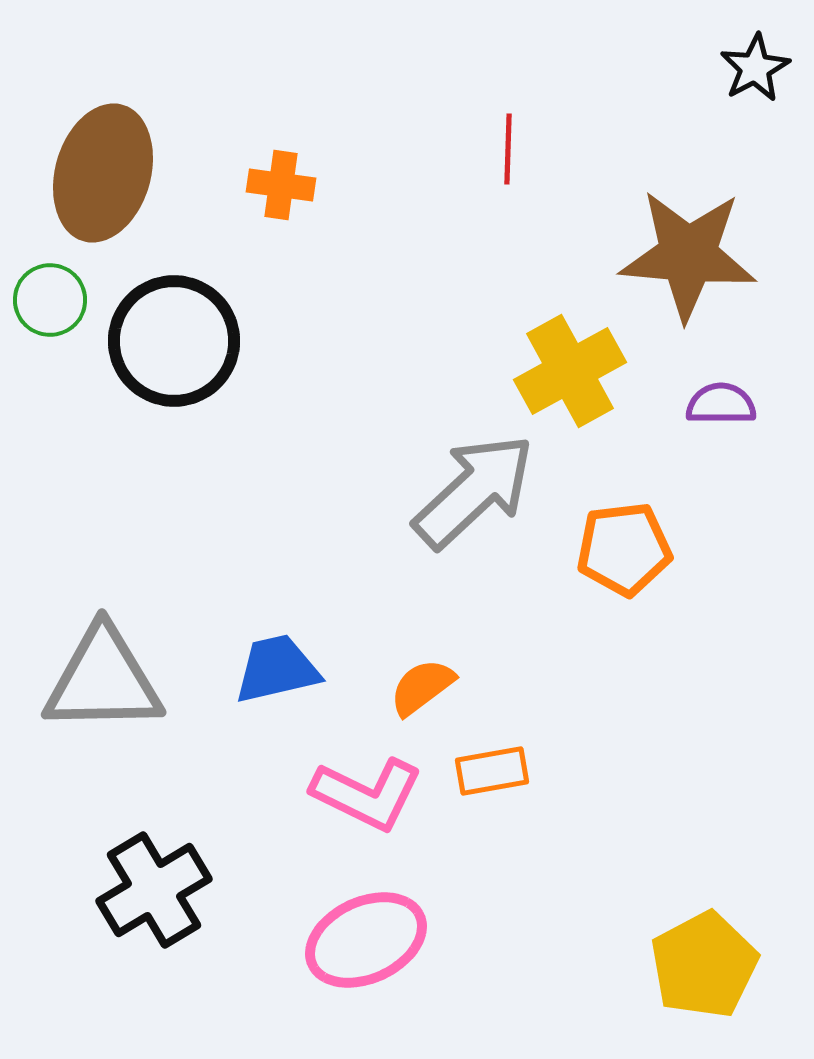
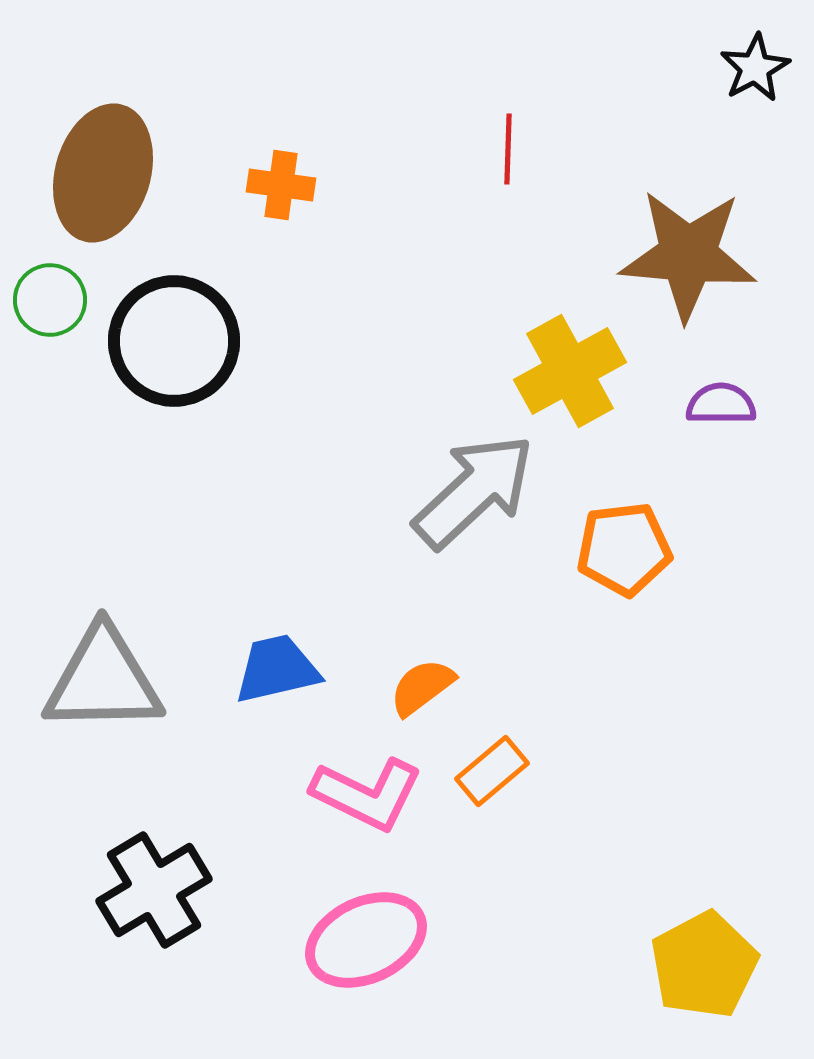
orange rectangle: rotated 30 degrees counterclockwise
